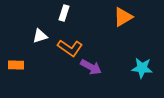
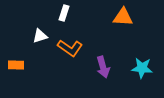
orange triangle: rotated 35 degrees clockwise
purple arrow: moved 12 px right; rotated 45 degrees clockwise
